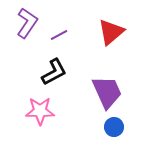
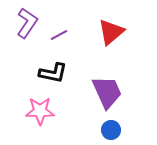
black L-shape: moved 1 px left, 1 px down; rotated 40 degrees clockwise
blue circle: moved 3 px left, 3 px down
